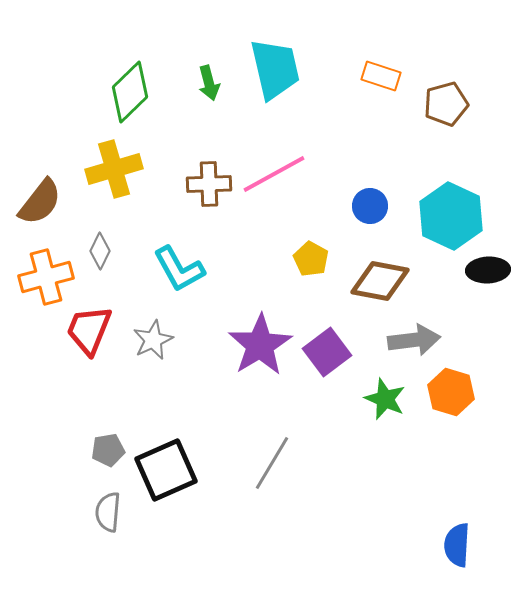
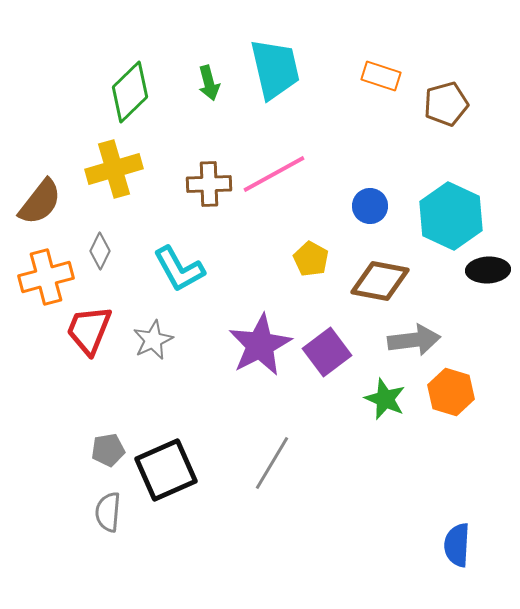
purple star: rotated 4 degrees clockwise
